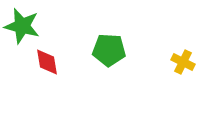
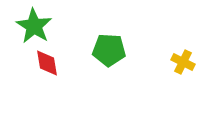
green star: moved 12 px right; rotated 18 degrees clockwise
red diamond: moved 1 px down
